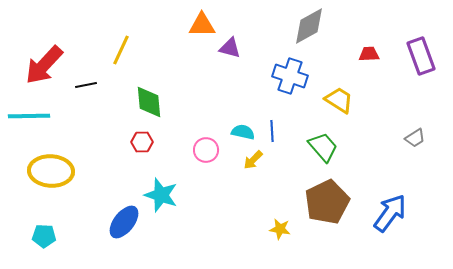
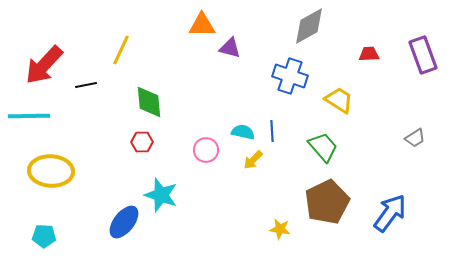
purple rectangle: moved 2 px right, 1 px up
